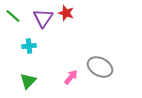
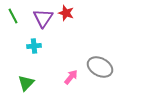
green line: rotated 21 degrees clockwise
cyan cross: moved 5 px right
green triangle: moved 2 px left, 2 px down
